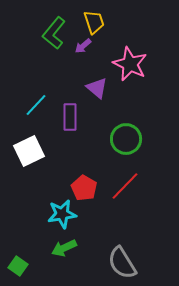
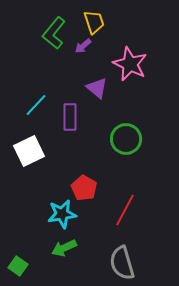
red line: moved 24 px down; rotated 16 degrees counterclockwise
gray semicircle: rotated 16 degrees clockwise
